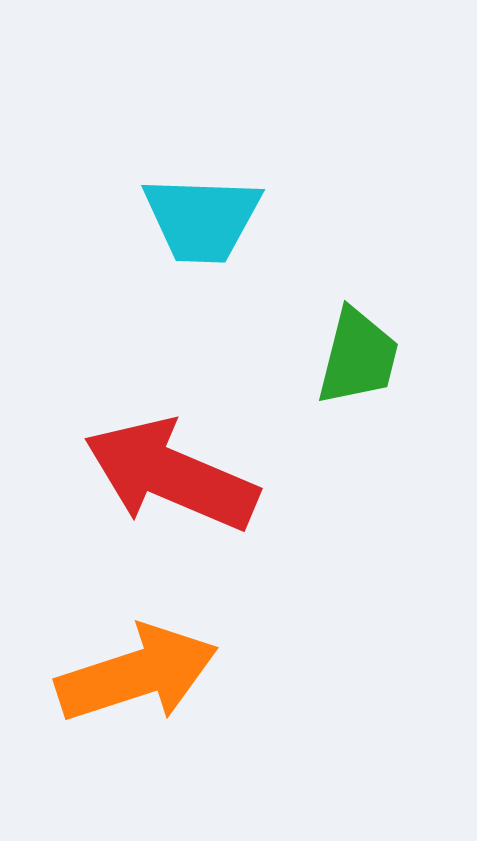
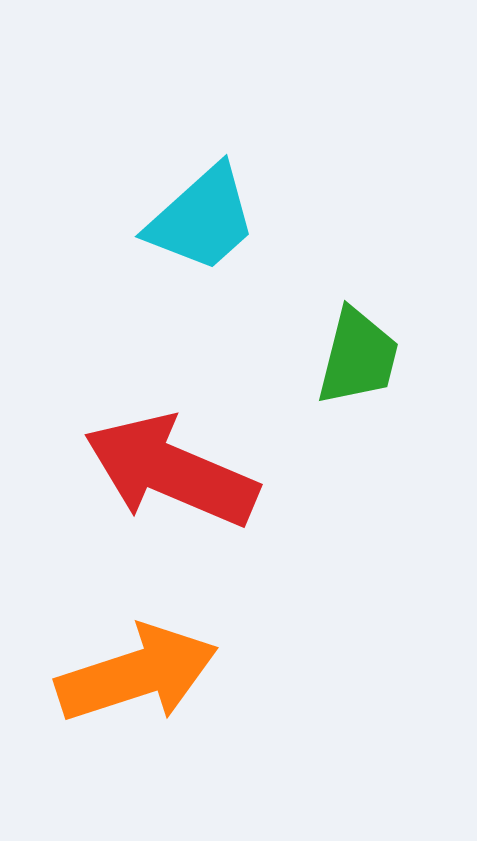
cyan trapezoid: rotated 44 degrees counterclockwise
red arrow: moved 4 px up
